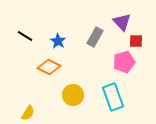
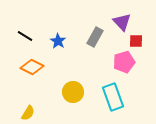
orange diamond: moved 17 px left
yellow circle: moved 3 px up
